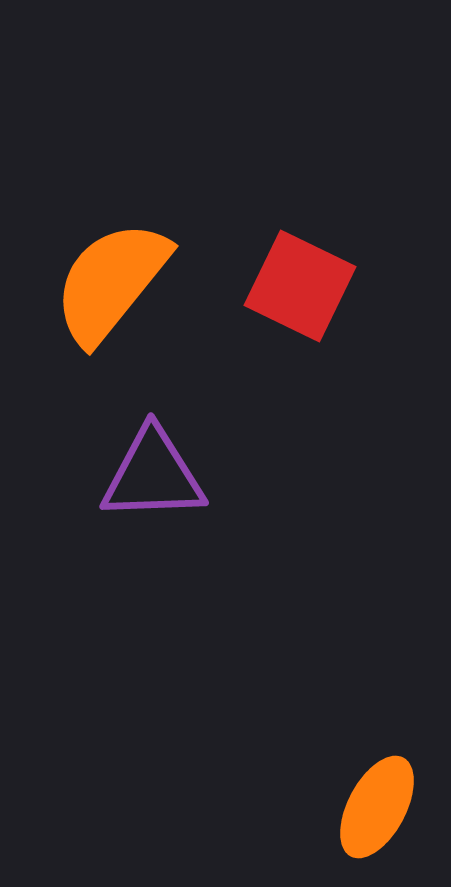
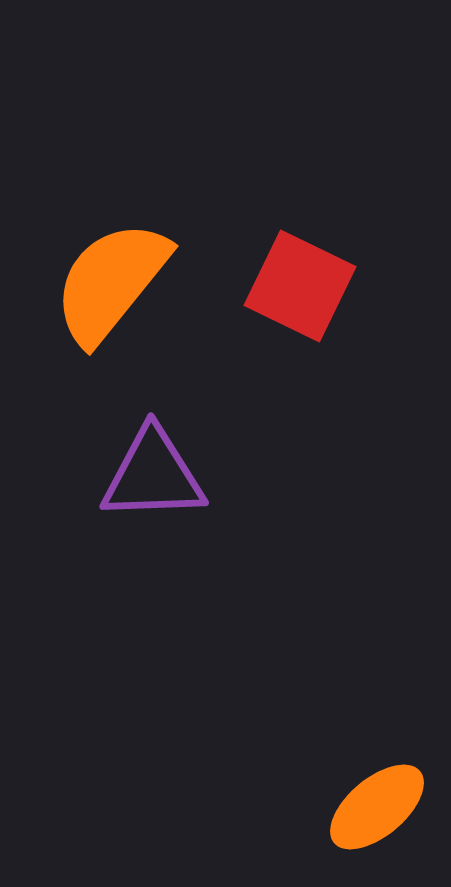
orange ellipse: rotated 22 degrees clockwise
